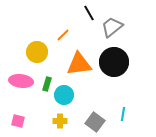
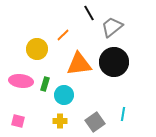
yellow circle: moved 3 px up
green rectangle: moved 2 px left
gray square: rotated 18 degrees clockwise
